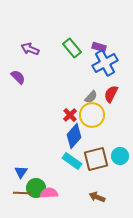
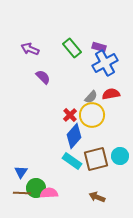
purple semicircle: moved 25 px right
red semicircle: rotated 54 degrees clockwise
